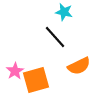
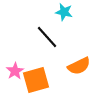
black line: moved 8 px left
